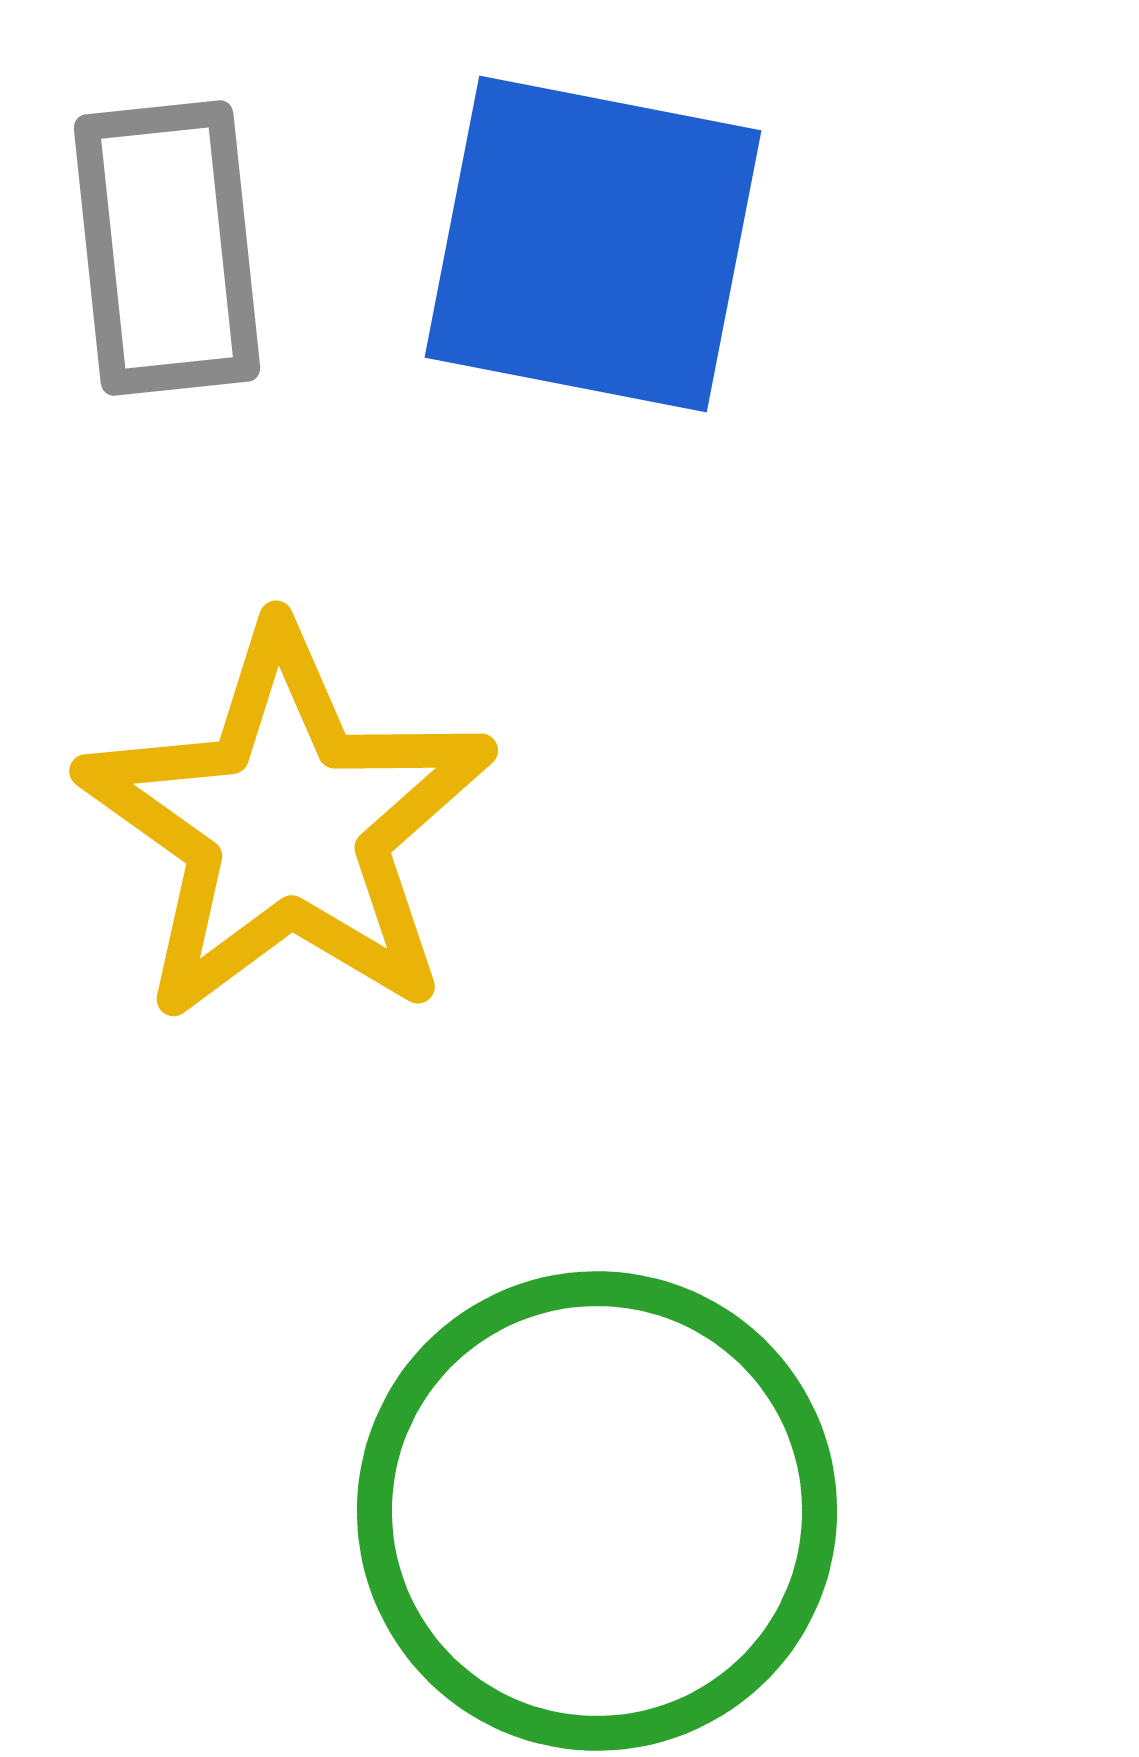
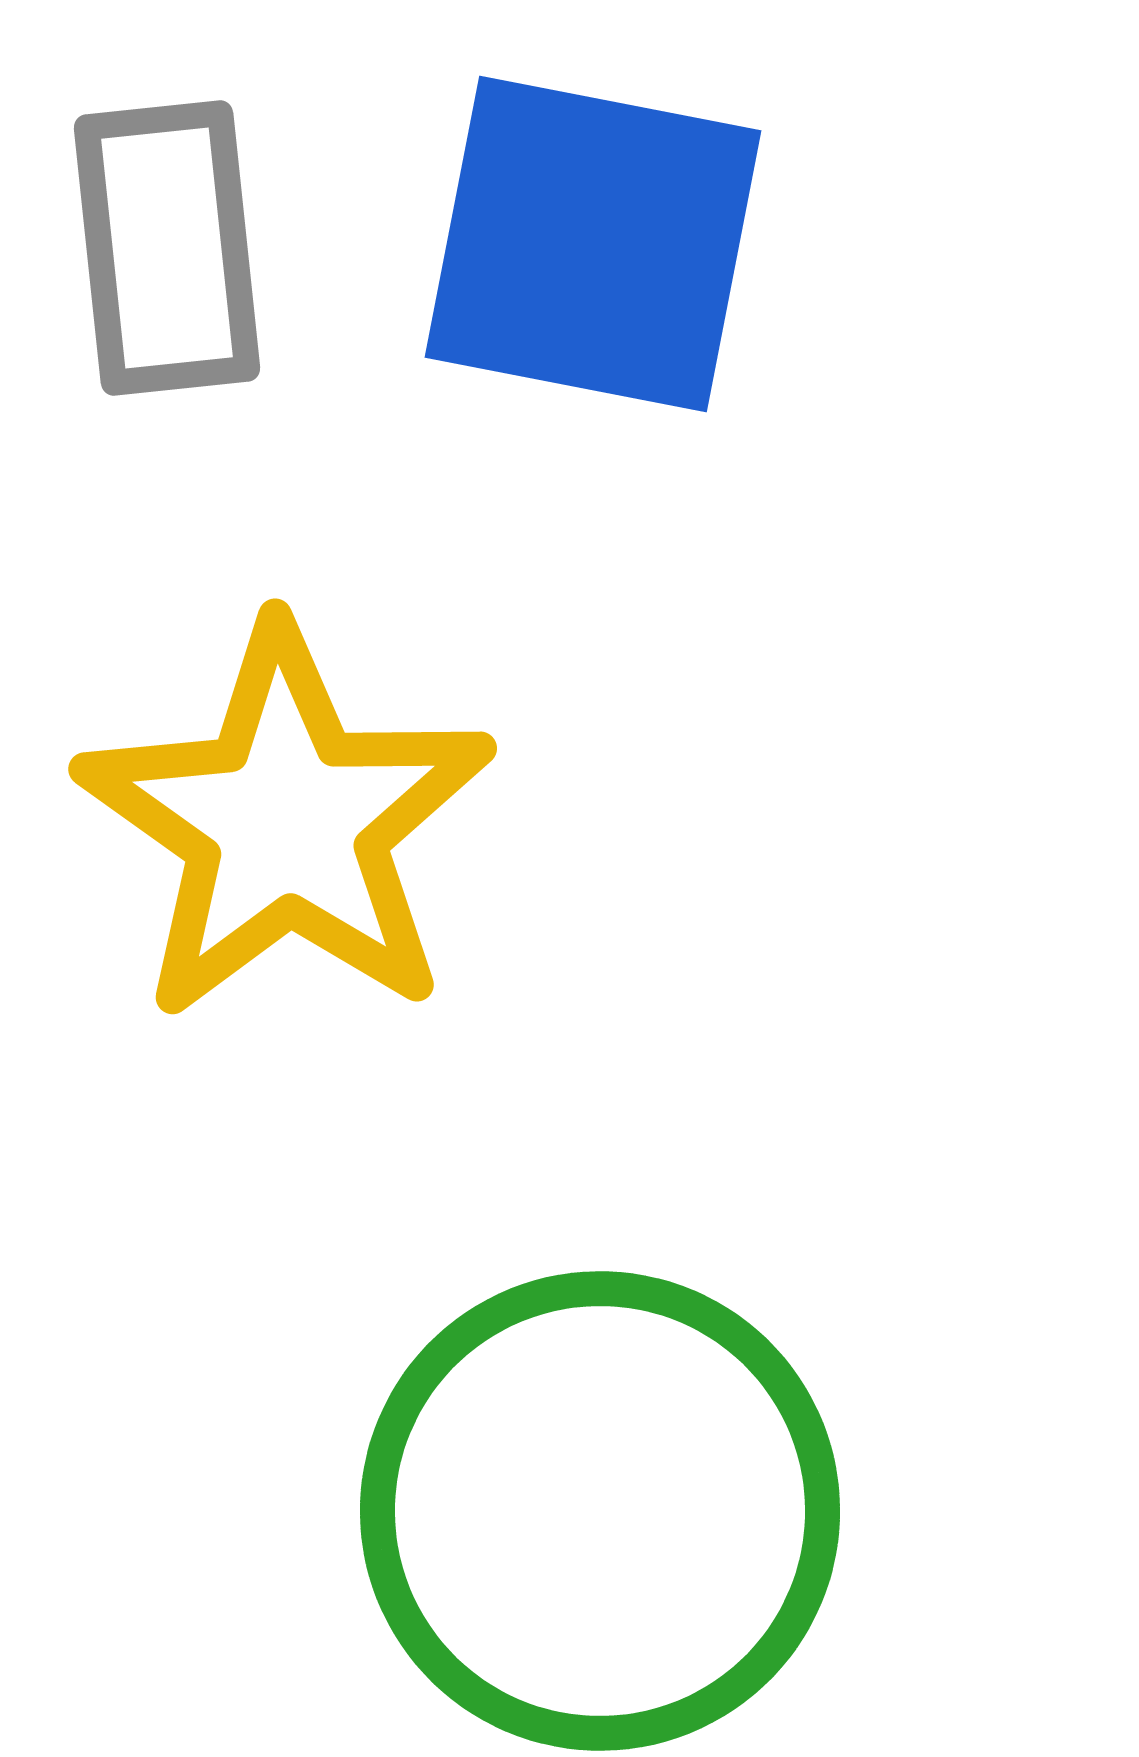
yellow star: moved 1 px left, 2 px up
green circle: moved 3 px right
